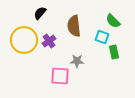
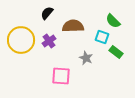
black semicircle: moved 7 px right
brown semicircle: moved 1 px left; rotated 95 degrees clockwise
yellow circle: moved 3 px left
green rectangle: moved 2 px right; rotated 40 degrees counterclockwise
gray star: moved 9 px right, 3 px up; rotated 24 degrees clockwise
pink square: moved 1 px right
